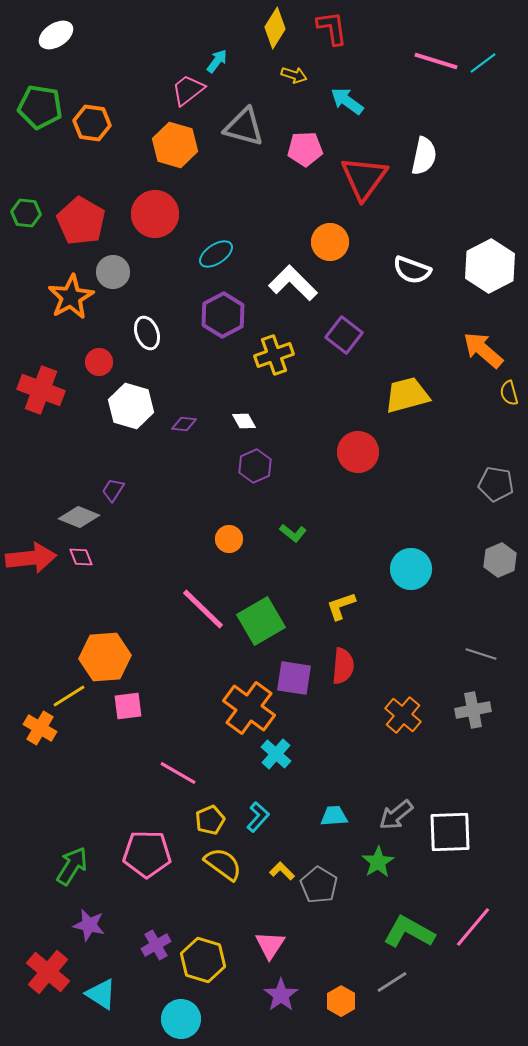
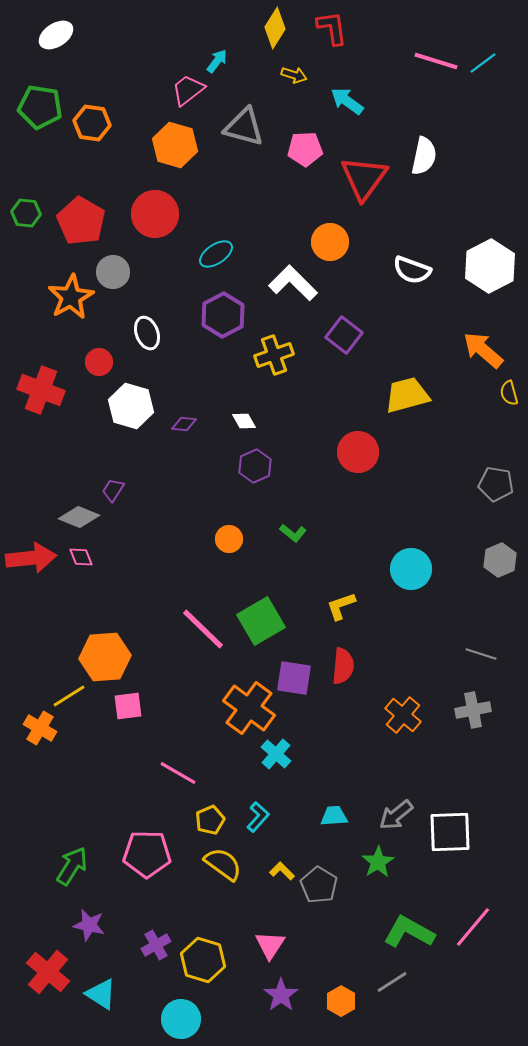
pink line at (203, 609): moved 20 px down
